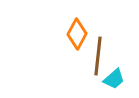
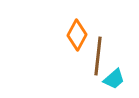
orange diamond: moved 1 px down
